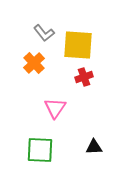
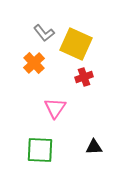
yellow square: moved 2 px left, 1 px up; rotated 20 degrees clockwise
